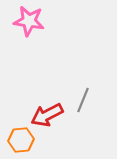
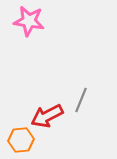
gray line: moved 2 px left
red arrow: moved 1 px down
